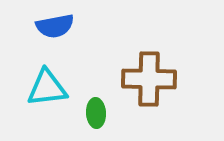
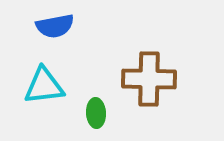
cyan triangle: moved 3 px left, 2 px up
